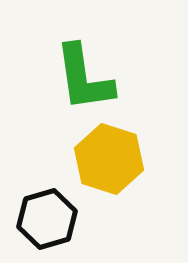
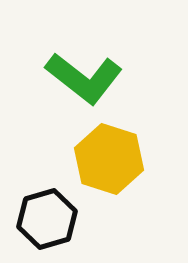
green L-shape: rotated 44 degrees counterclockwise
